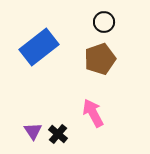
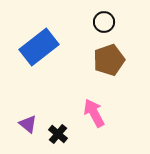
brown pentagon: moved 9 px right, 1 px down
pink arrow: moved 1 px right
purple triangle: moved 5 px left, 7 px up; rotated 18 degrees counterclockwise
